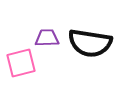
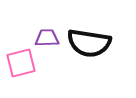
black semicircle: moved 1 px left
